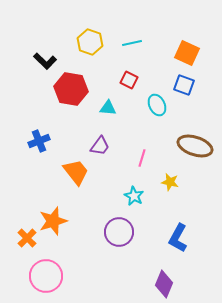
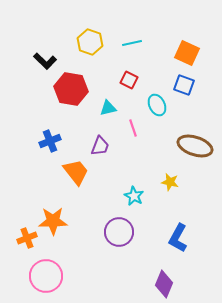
cyan triangle: rotated 18 degrees counterclockwise
blue cross: moved 11 px right
purple trapezoid: rotated 15 degrees counterclockwise
pink line: moved 9 px left, 30 px up; rotated 36 degrees counterclockwise
orange star: rotated 16 degrees clockwise
orange cross: rotated 24 degrees clockwise
